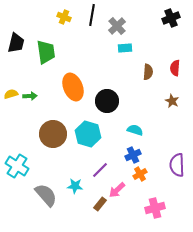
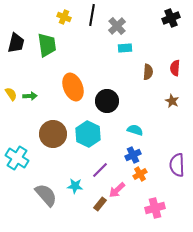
green trapezoid: moved 1 px right, 7 px up
yellow semicircle: rotated 72 degrees clockwise
cyan hexagon: rotated 10 degrees clockwise
cyan cross: moved 8 px up
